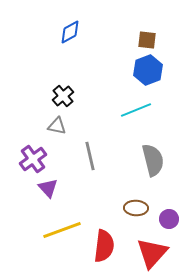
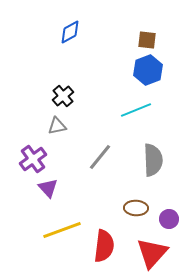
gray triangle: rotated 24 degrees counterclockwise
gray line: moved 10 px right, 1 px down; rotated 52 degrees clockwise
gray semicircle: rotated 12 degrees clockwise
